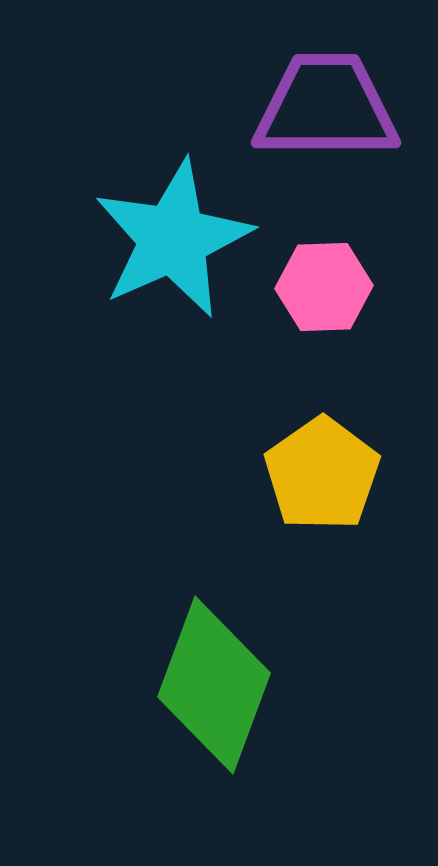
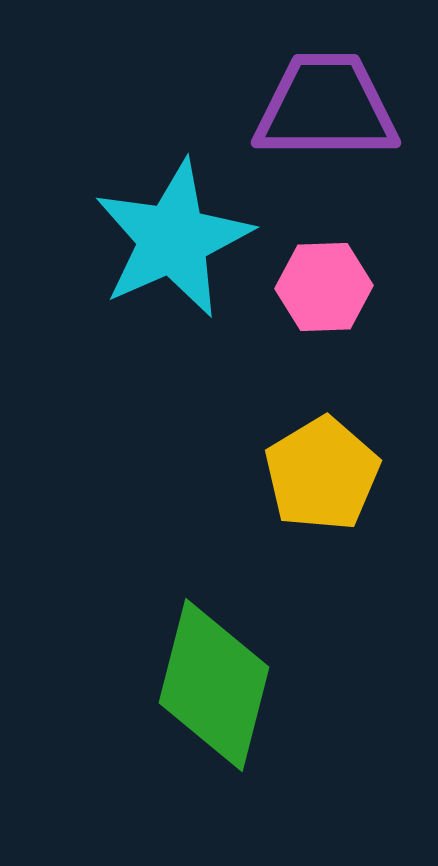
yellow pentagon: rotated 4 degrees clockwise
green diamond: rotated 6 degrees counterclockwise
